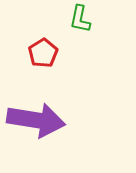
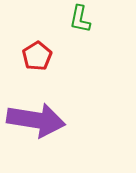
red pentagon: moved 6 px left, 3 px down
